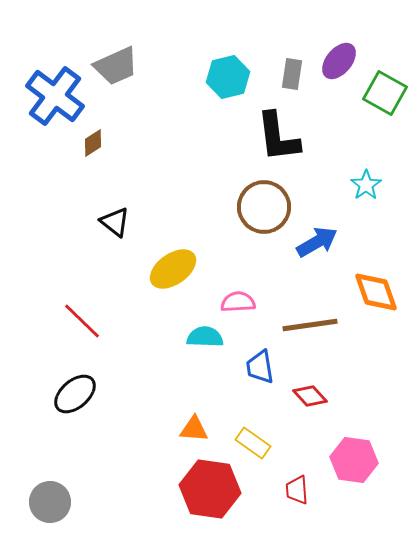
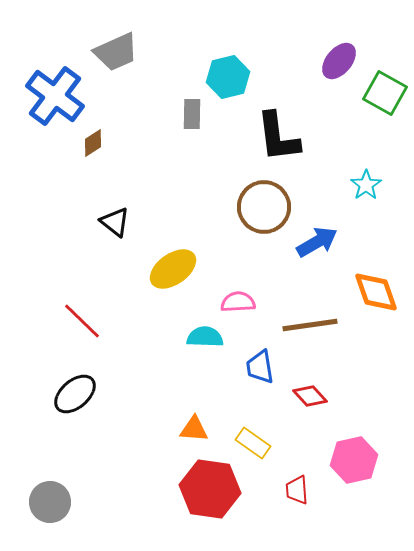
gray trapezoid: moved 14 px up
gray rectangle: moved 100 px left, 40 px down; rotated 8 degrees counterclockwise
pink hexagon: rotated 21 degrees counterclockwise
